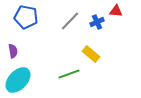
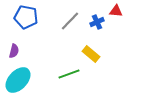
purple semicircle: moved 1 px right; rotated 24 degrees clockwise
